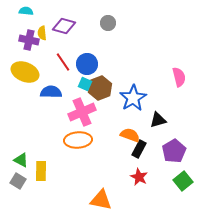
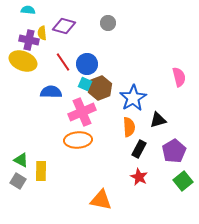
cyan semicircle: moved 2 px right, 1 px up
yellow ellipse: moved 2 px left, 11 px up
orange semicircle: moved 1 px left, 8 px up; rotated 66 degrees clockwise
